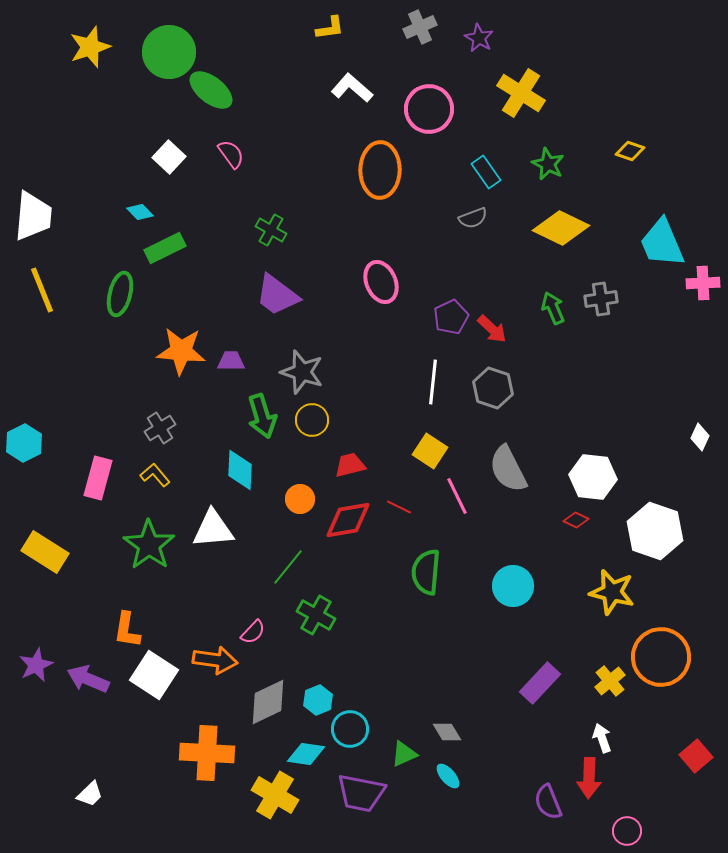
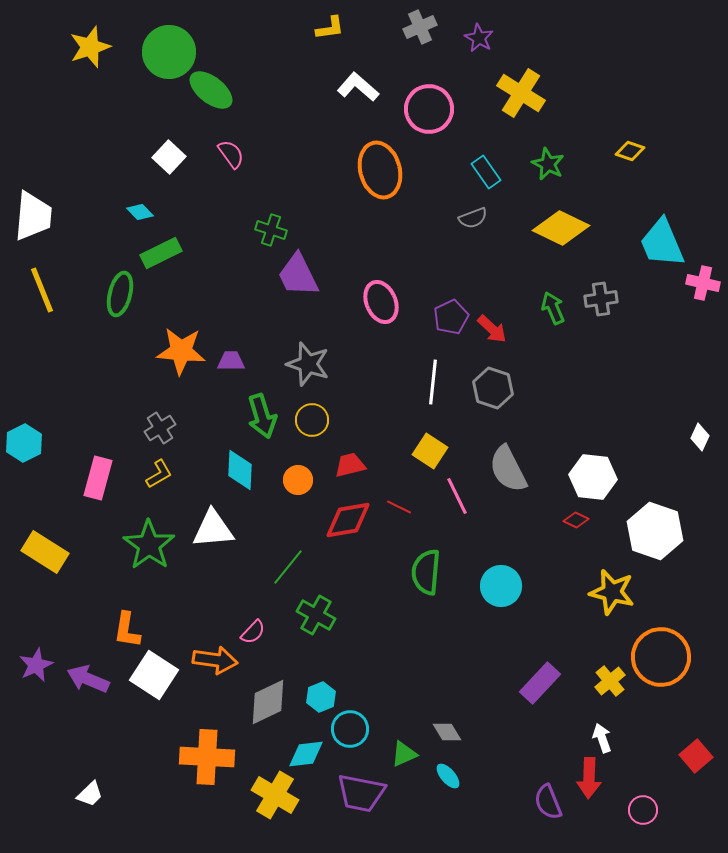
white L-shape at (352, 88): moved 6 px right, 1 px up
orange ellipse at (380, 170): rotated 16 degrees counterclockwise
green cross at (271, 230): rotated 12 degrees counterclockwise
green rectangle at (165, 248): moved 4 px left, 5 px down
pink ellipse at (381, 282): moved 20 px down
pink cross at (703, 283): rotated 16 degrees clockwise
purple trapezoid at (277, 295): moved 21 px right, 20 px up; rotated 27 degrees clockwise
gray star at (302, 372): moved 6 px right, 8 px up
yellow L-shape at (155, 475): moved 4 px right, 1 px up; rotated 100 degrees clockwise
orange circle at (300, 499): moved 2 px left, 19 px up
cyan circle at (513, 586): moved 12 px left
cyan hexagon at (318, 700): moved 3 px right, 3 px up
orange cross at (207, 753): moved 4 px down
cyan diamond at (306, 754): rotated 15 degrees counterclockwise
pink circle at (627, 831): moved 16 px right, 21 px up
